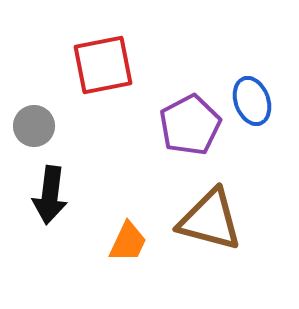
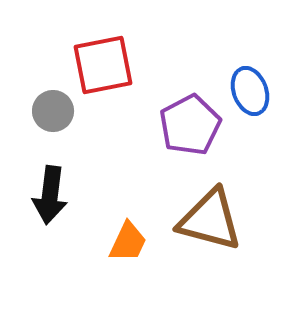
blue ellipse: moved 2 px left, 10 px up
gray circle: moved 19 px right, 15 px up
